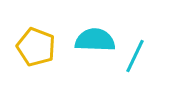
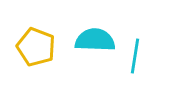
cyan line: rotated 16 degrees counterclockwise
